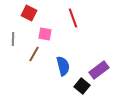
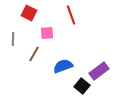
red line: moved 2 px left, 3 px up
pink square: moved 2 px right, 1 px up; rotated 16 degrees counterclockwise
blue semicircle: rotated 96 degrees counterclockwise
purple rectangle: moved 1 px down
